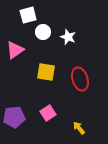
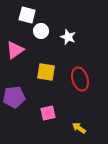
white square: moved 1 px left; rotated 30 degrees clockwise
white circle: moved 2 px left, 1 px up
pink square: rotated 21 degrees clockwise
purple pentagon: moved 20 px up
yellow arrow: rotated 16 degrees counterclockwise
